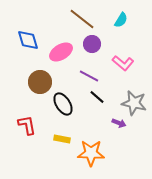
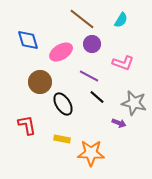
pink L-shape: rotated 20 degrees counterclockwise
